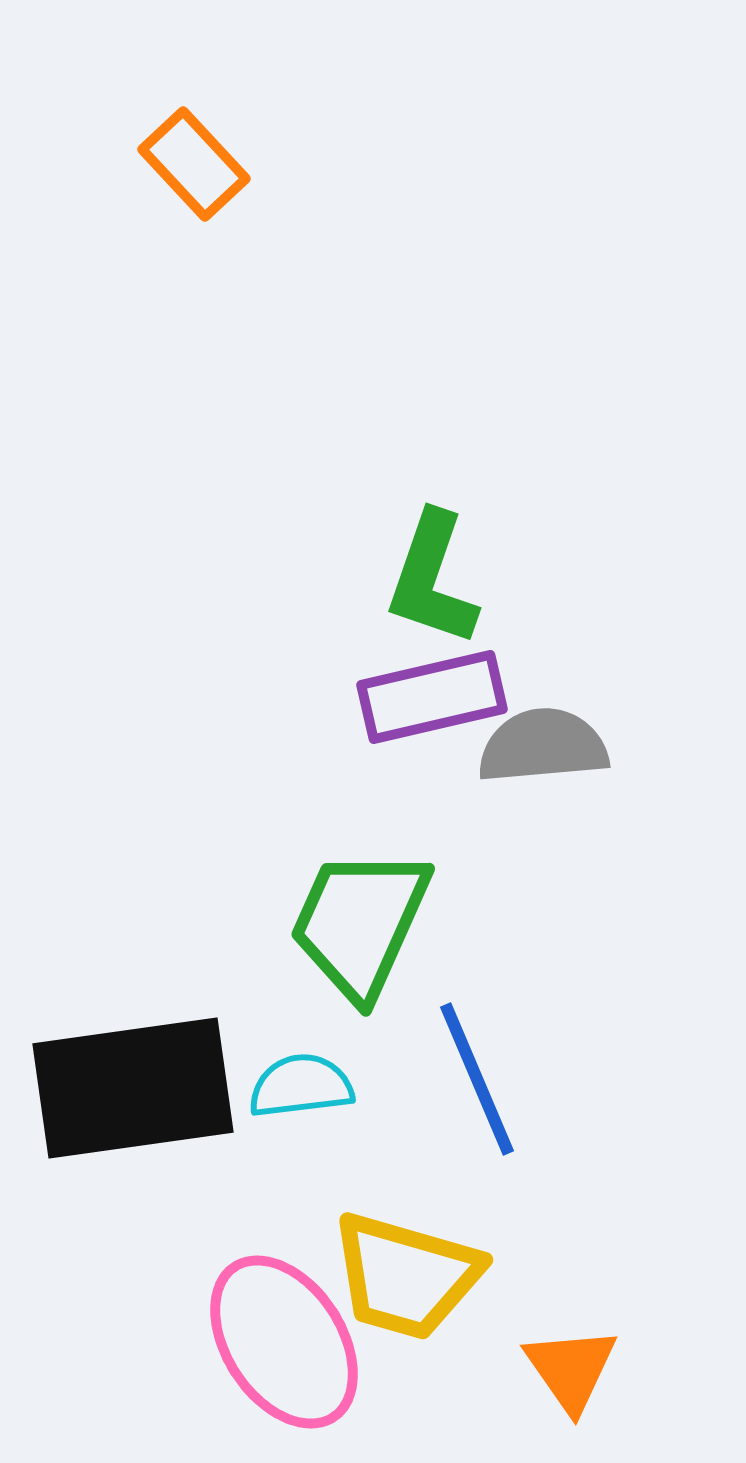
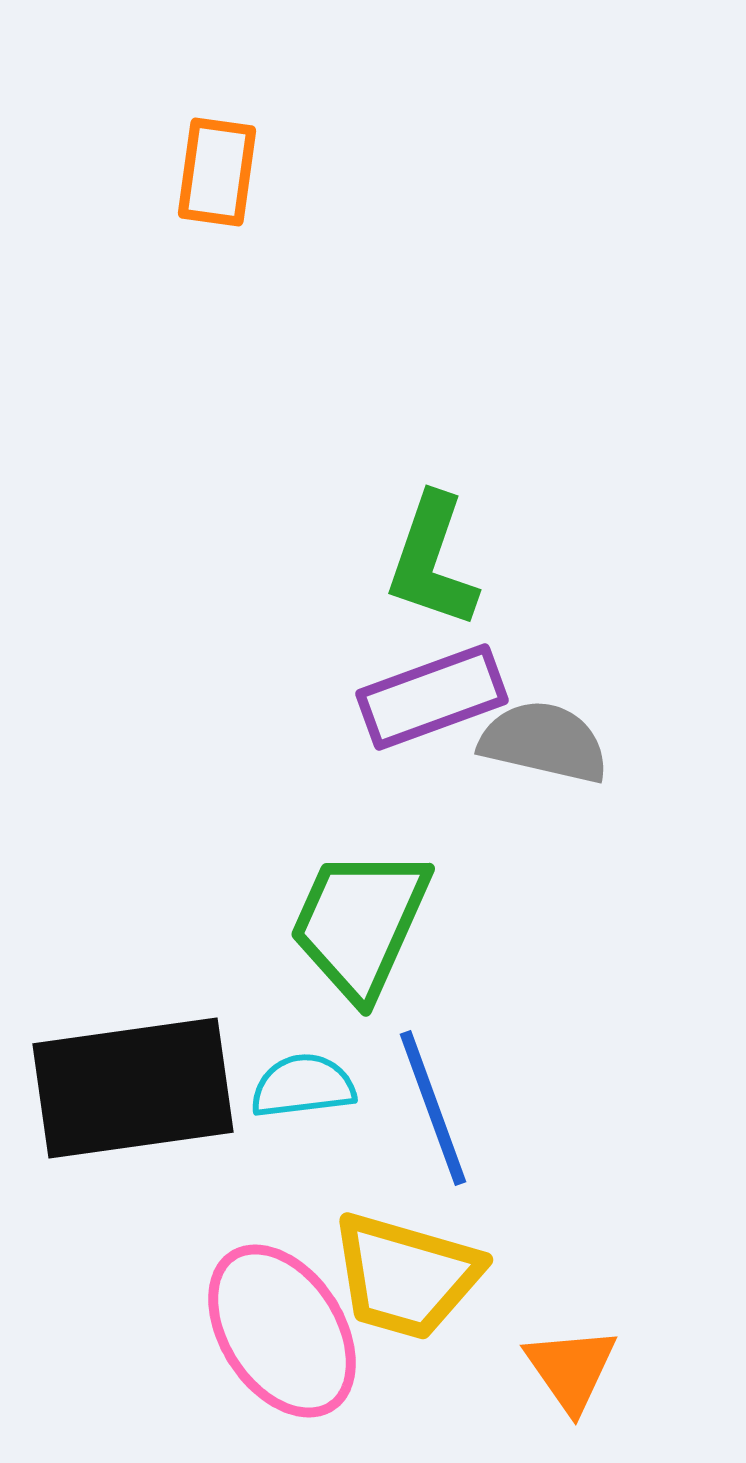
orange rectangle: moved 23 px right, 8 px down; rotated 51 degrees clockwise
green L-shape: moved 18 px up
purple rectangle: rotated 7 degrees counterclockwise
gray semicircle: moved 1 px right, 4 px up; rotated 18 degrees clockwise
blue line: moved 44 px left, 29 px down; rotated 3 degrees clockwise
cyan semicircle: moved 2 px right
pink ellipse: moved 2 px left, 11 px up
